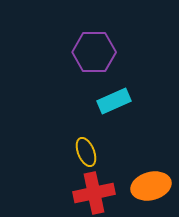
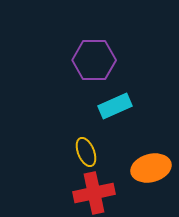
purple hexagon: moved 8 px down
cyan rectangle: moved 1 px right, 5 px down
orange ellipse: moved 18 px up
